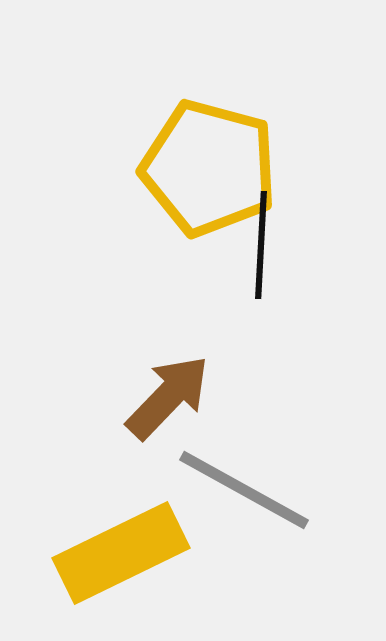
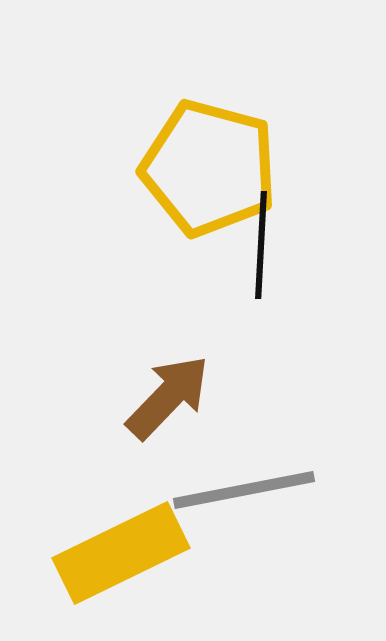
gray line: rotated 40 degrees counterclockwise
